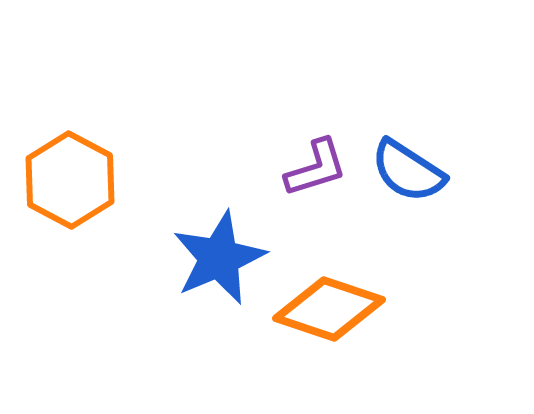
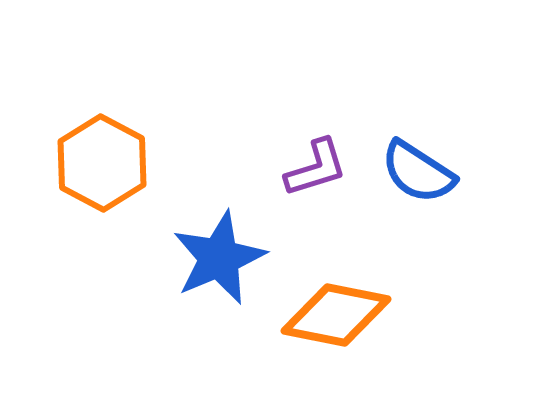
blue semicircle: moved 10 px right, 1 px down
orange hexagon: moved 32 px right, 17 px up
orange diamond: moved 7 px right, 6 px down; rotated 7 degrees counterclockwise
